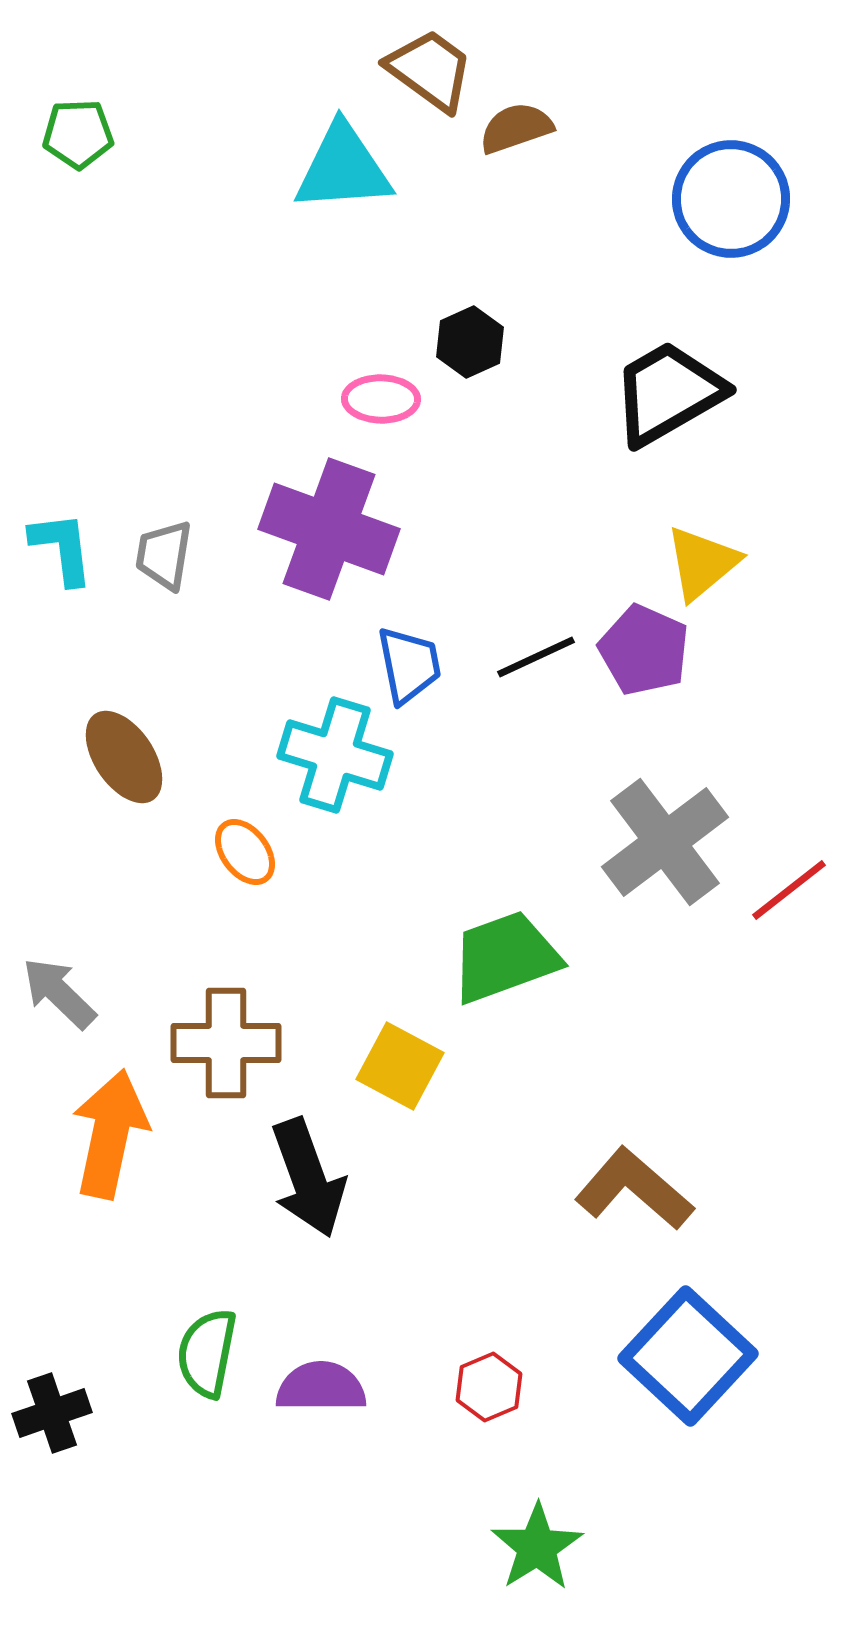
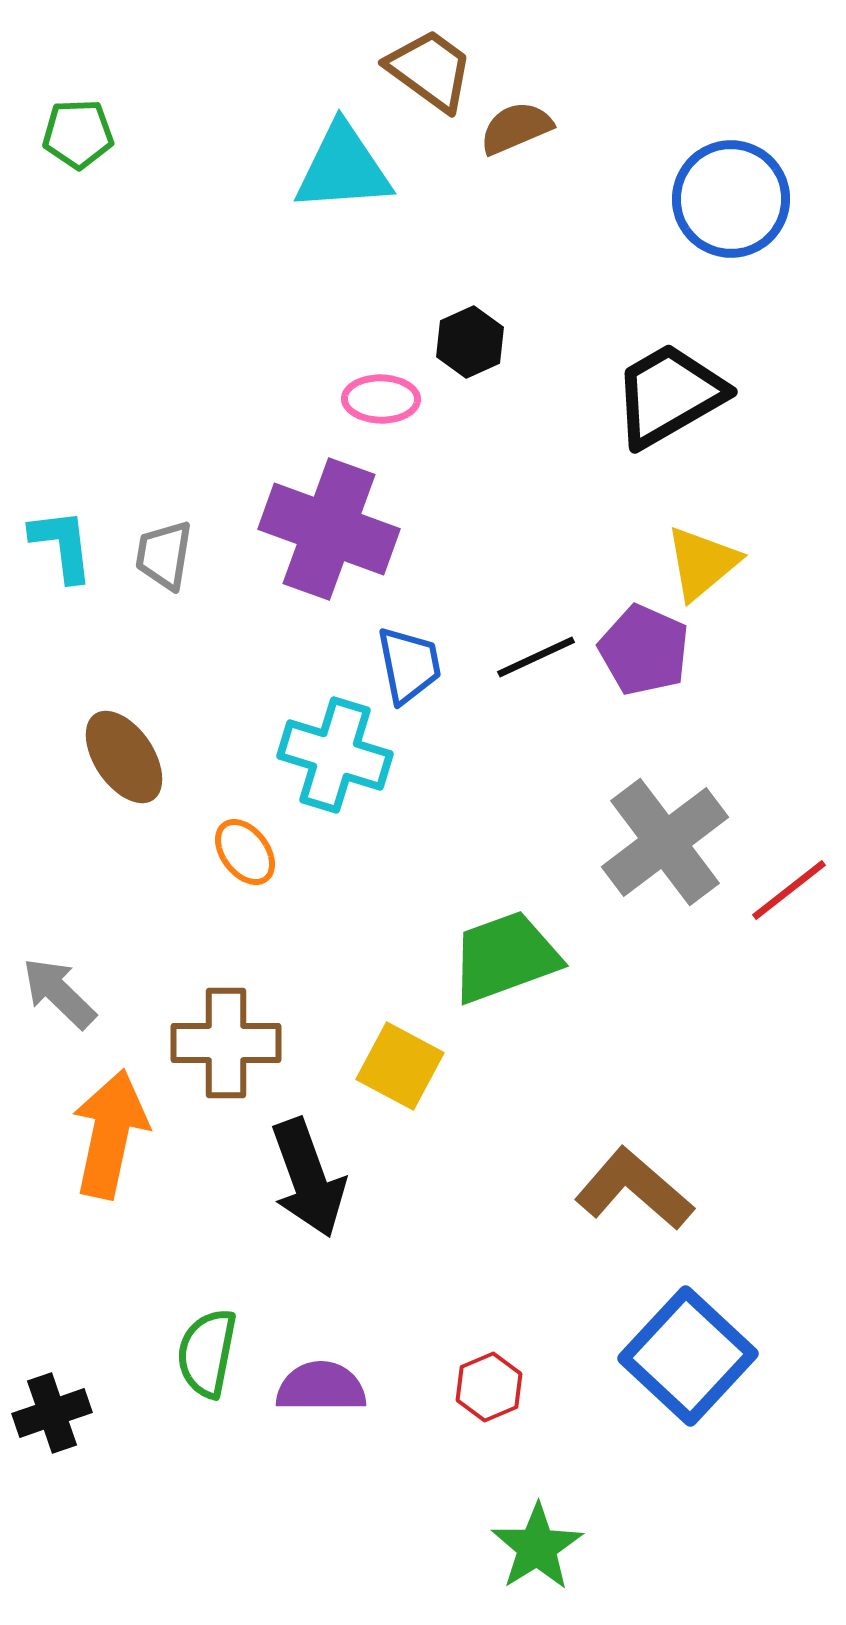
brown semicircle: rotated 4 degrees counterclockwise
black trapezoid: moved 1 px right, 2 px down
cyan L-shape: moved 3 px up
